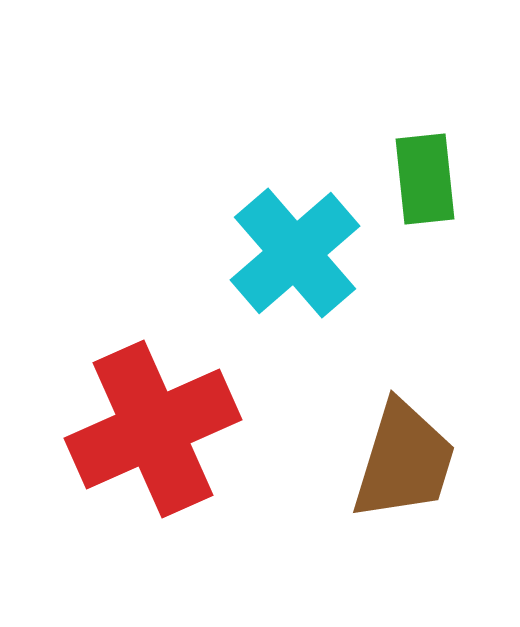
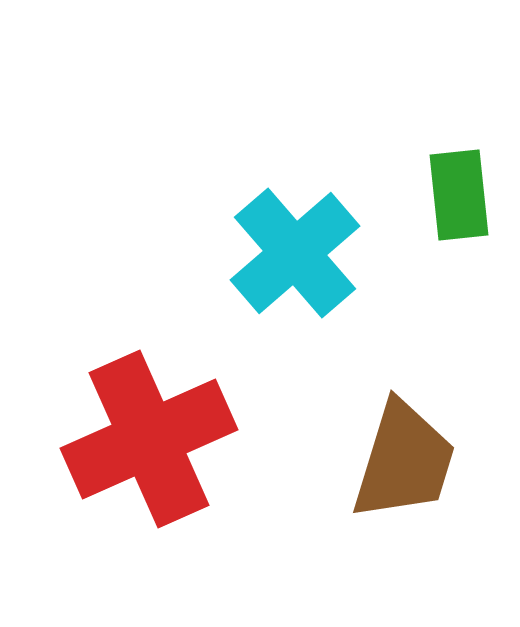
green rectangle: moved 34 px right, 16 px down
red cross: moved 4 px left, 10 px down
